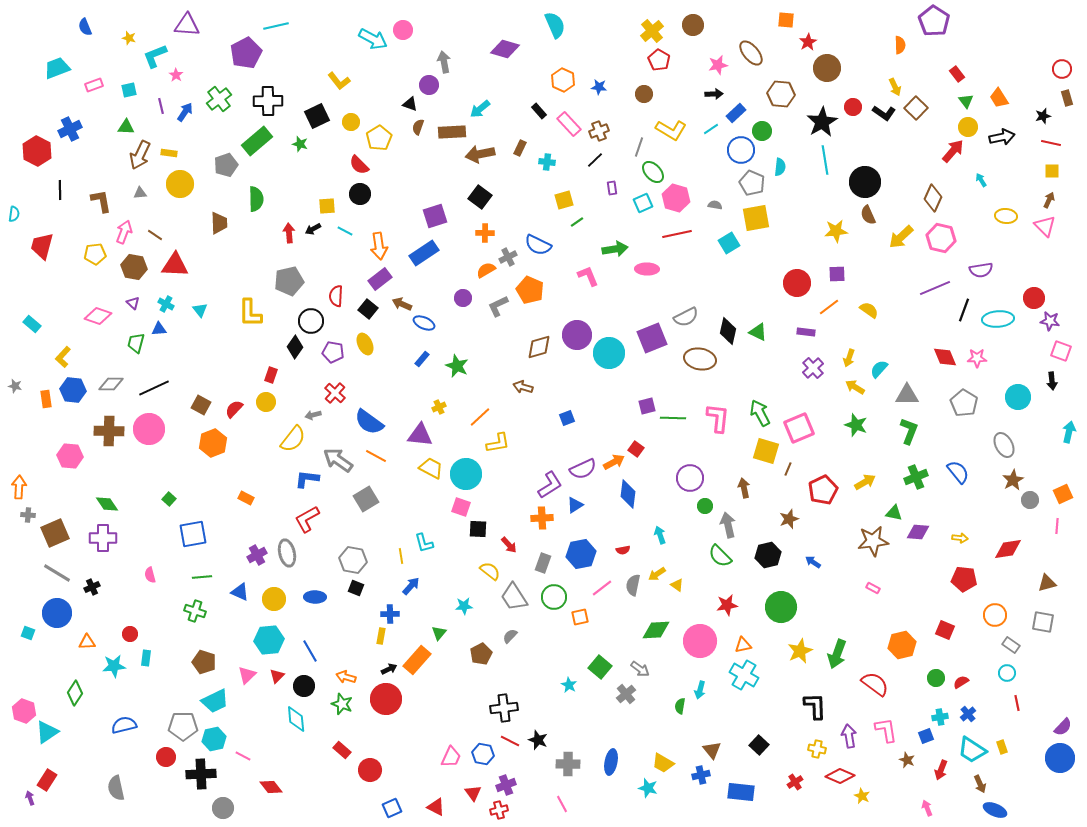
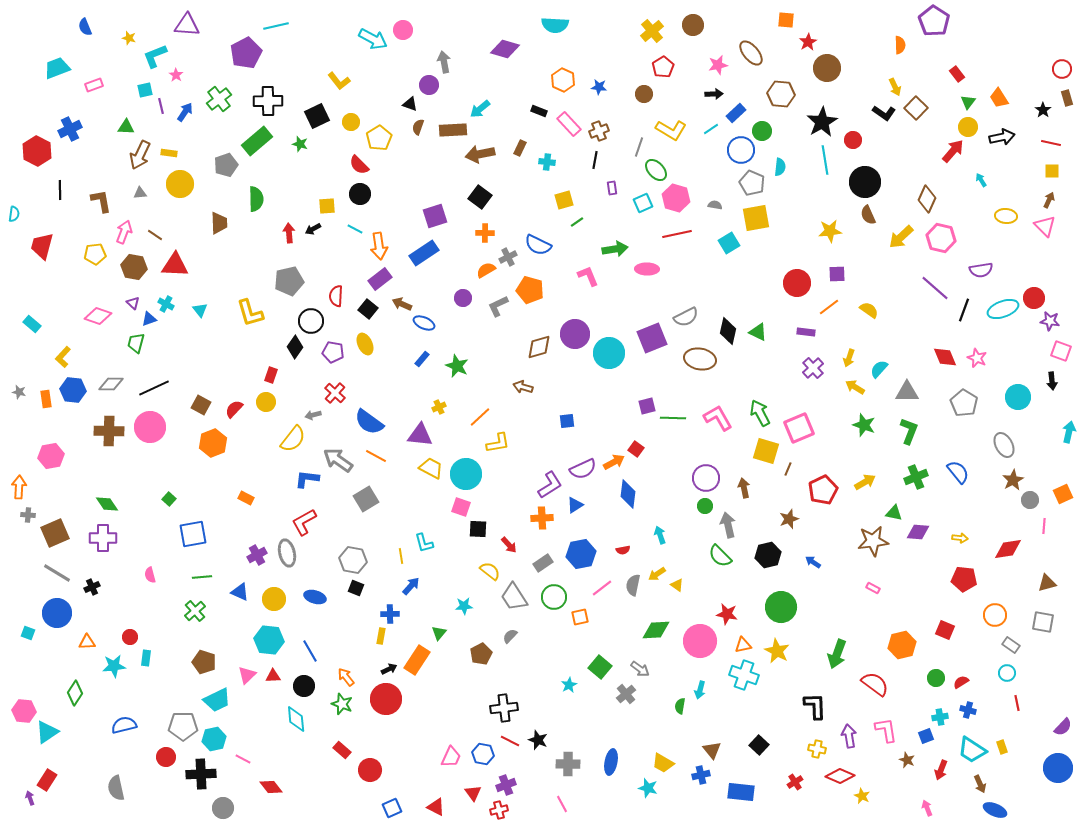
cyan semicircle at (555, 25): rotated 116 degrees clockwise
red pentagon at (659, 60): moved 4 px right, 7 px down; rotated 10 degrees clockwise
cyan square at (129, 90): moved 16 px right
green triangle at (966, 101): moved 2 px right, 1 px down; rotated 14 degrees clockwise
red circle at (853, 107): moved 33 px down
black rectangle at (539, 111): rotated 28 degrees counterclockwise
black star at (1043, 116): moved 6 px up; rotated 21 degrees counterclockwise
brown rectangle at (452, 132): moved 1 px right, 2 px up
black line at (595, 160): rotated 36 degrees counterclockwise
green ellipse at (653, 172): moved 3 px right, 2 px up
brown diamond at (933, 198): moved 6 px left, 1 px down
cyan line at (345, 231): moved 10 px right, 2 px up
yellow star at (836, 231): moved 6 px left
purple line at (935, 288): rotated 64 degrees clockwise
orange pentagon at (530, 290): rotated 8 degrees counterclockwise
yellow L-shape at (250, 313): rotated 16 degrees counterclockwise
cyan ellipse at (998, 319): moved 5 px right, 10 px up; rotated 16 degrees counterclockwise
blue triangle at (159, 329): moved 10 px left, 10 px up; rotated 14 degrees counterclockwise
purple circle at (577, 335): moved 2 px left, 1 px up
pink star at (977, 358): rotated 24 degrees clockwise
gray star at (15, 386): moved 4 px right, 6 px down
gray triangle at (907, 395): moved 3 px up
blue square at (567, 418): moved 3 px down; rotated 14 degrees clockwise
pink L-shape at (718, 418): rotated 36 degrees counterclockwise
green star at (856, 425): moved 8 px right
pink circle at (149, 429): moved 1 px right, 2 px up
pink hexagon at (70, 456): moved 19 px left; rotated 15 degrees counterclockwise
purple circle at (690, 478): moved 16 px right
red L-shape at (307, 519): moved 3 px left, 3 px down
pink line at (1057, 526): moved 13 px left
gray rectangle at (543, 563): rotated 36 degrees clockwise
blue ellipse at (315, 597): rotated 15 degrees clockwise
red star at (727, 605): moved 9 px down; rotated 20 degrees clockwise
green cross at (195, 611): rotated 30 degrees clockwise
red circle at (130, 634): moved 3 px down
cyan hexagon at (269, 640): rotated 12 degrees clockwise
yellow star at (800, 651): moved 23 px left; rotated 20 degrees counterclockwise
orange rectangle at (417, 660): rotated 8 degrees counterclockwise
cyan cross at (744, 675): rotated 12 degrees counterclockwise
red triangle at (277, 676): moved 4 px left; rotated 42 degrees clockwise
orange arrow at (346, 677): rotated 36 degrees clockwise
cyan star at (569, 685): rotated 14 degrees clockwise
cyan trapezoid at (215, 701): moved 2 px right, 1 px up
pink hexagon at (24, 711): rotated 15 degrees counterclockwise
blue cross at (968, 714): moved 4 px up; rotated 35 degrees counterclockwise
pink line at (243, 756): moved 3 px down
blue circle at (1060, 758): moved 2 px left, 10 px down
